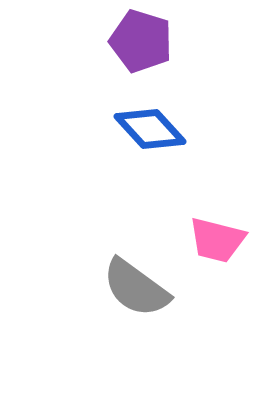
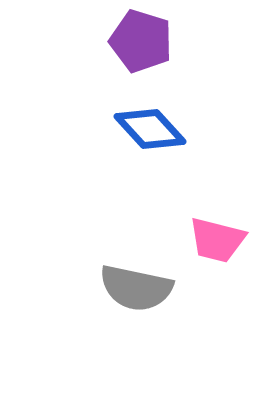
gray semicircle: rotated 24 degrees counterclockwise
